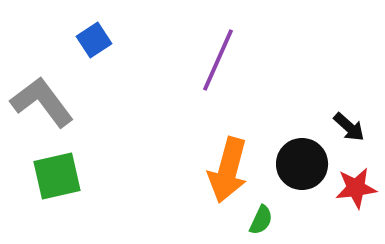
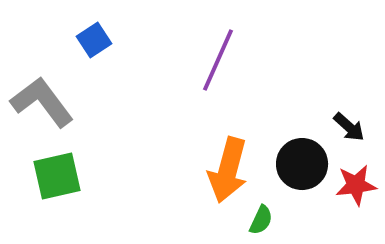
red star: moved 3 px up
